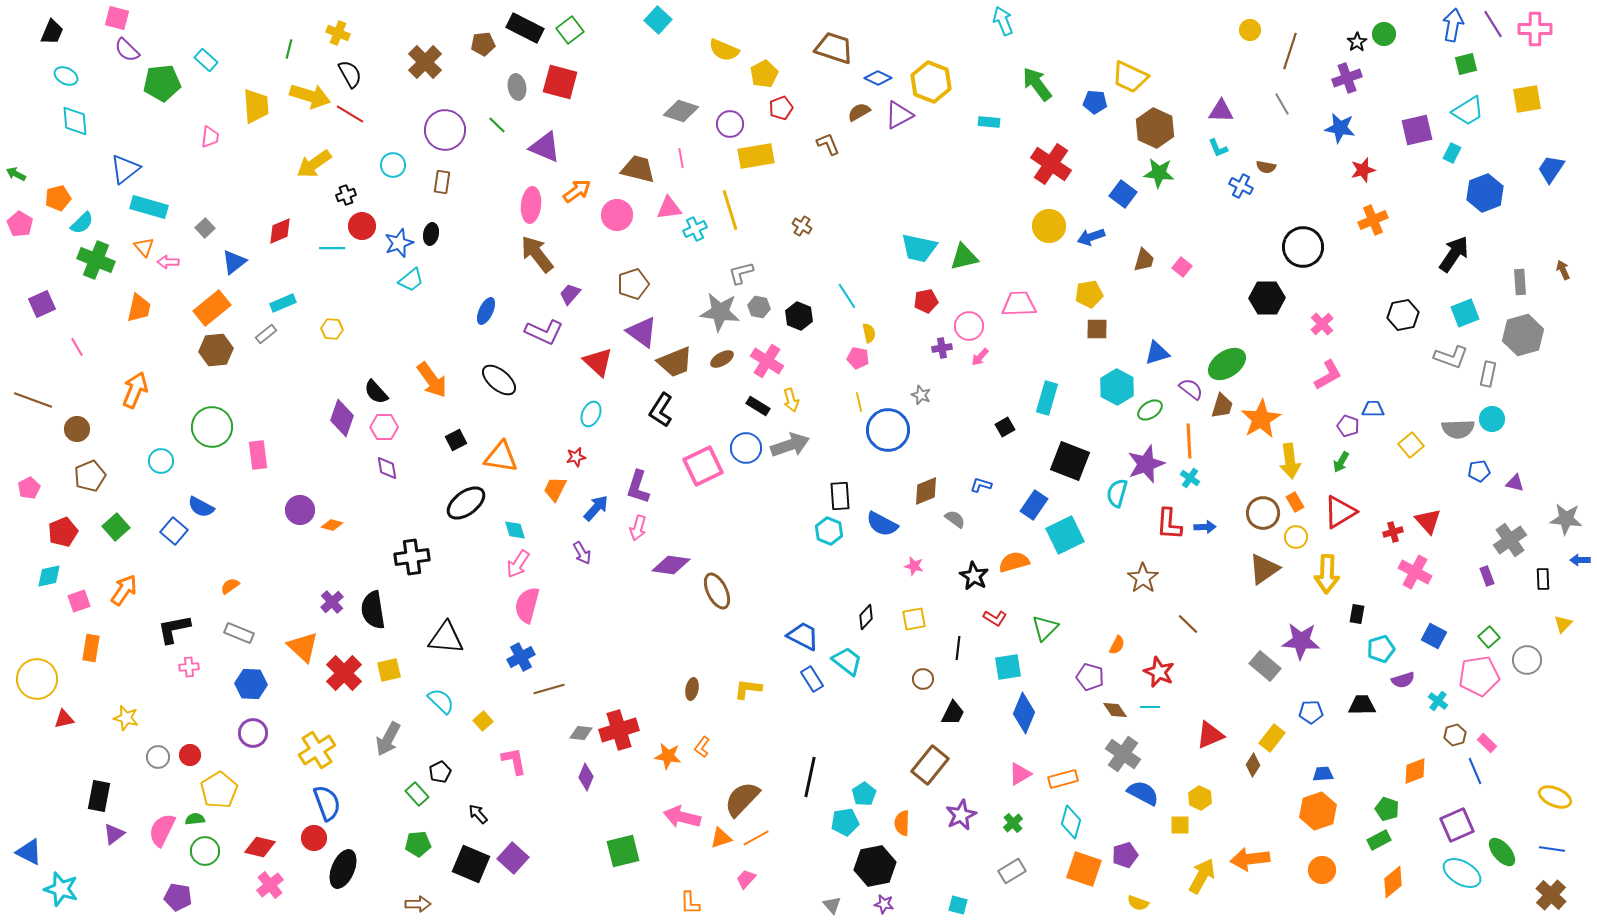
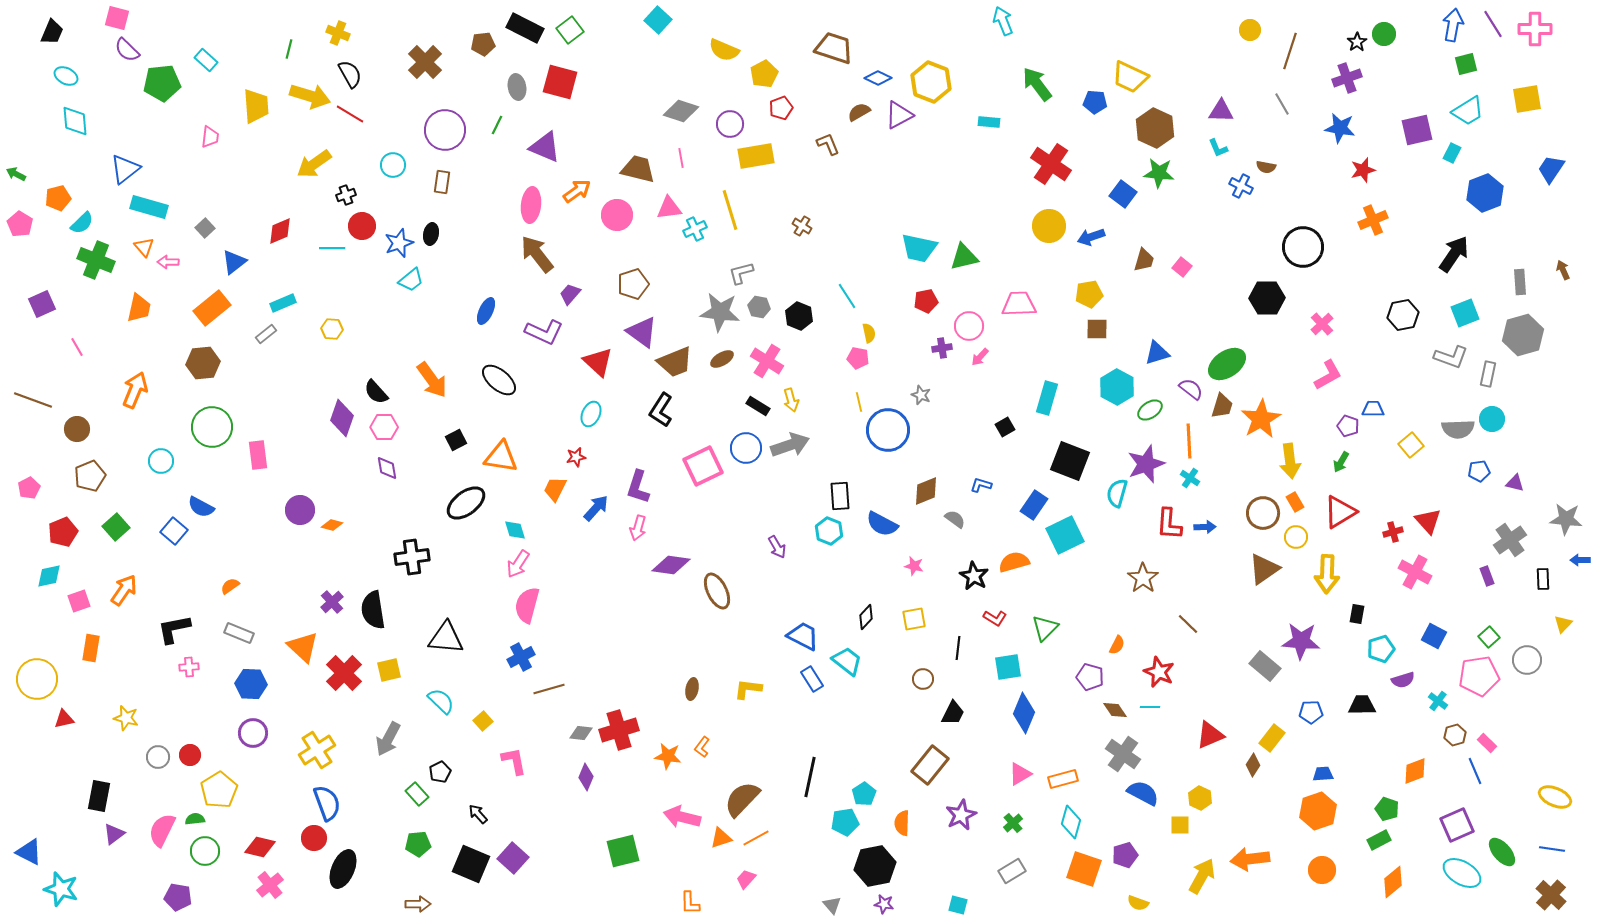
green line at (497, 125): rotated 72 degrees clockwise
brown hexagon at (216, 350): moved 13 px left, 13 px down
purple arrow at (582, 553): moved 195 px right, 6 px up
